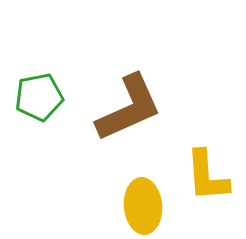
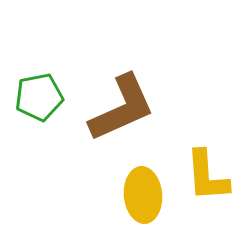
brown L-shape: moved 7 px left
yellow ellipse: moved 11 px up
